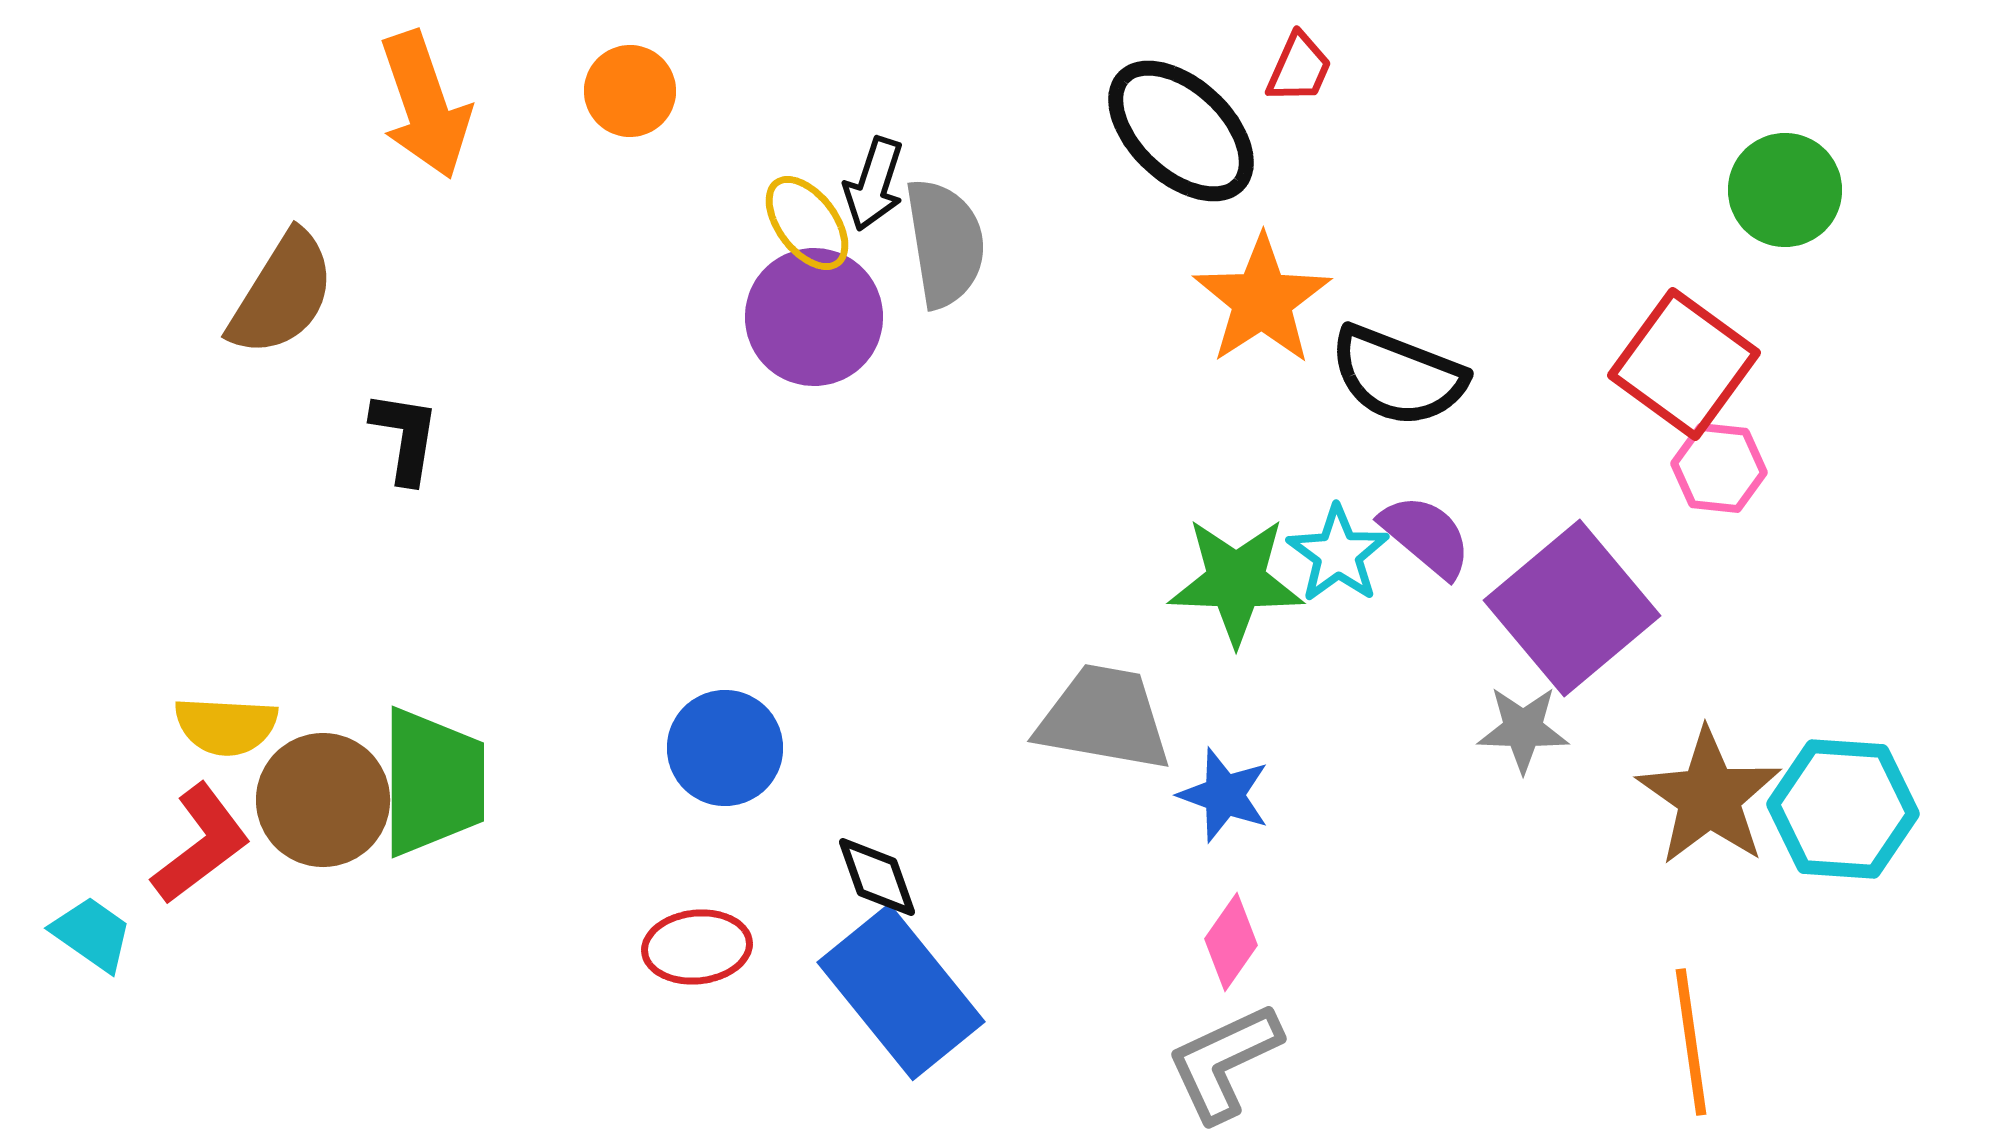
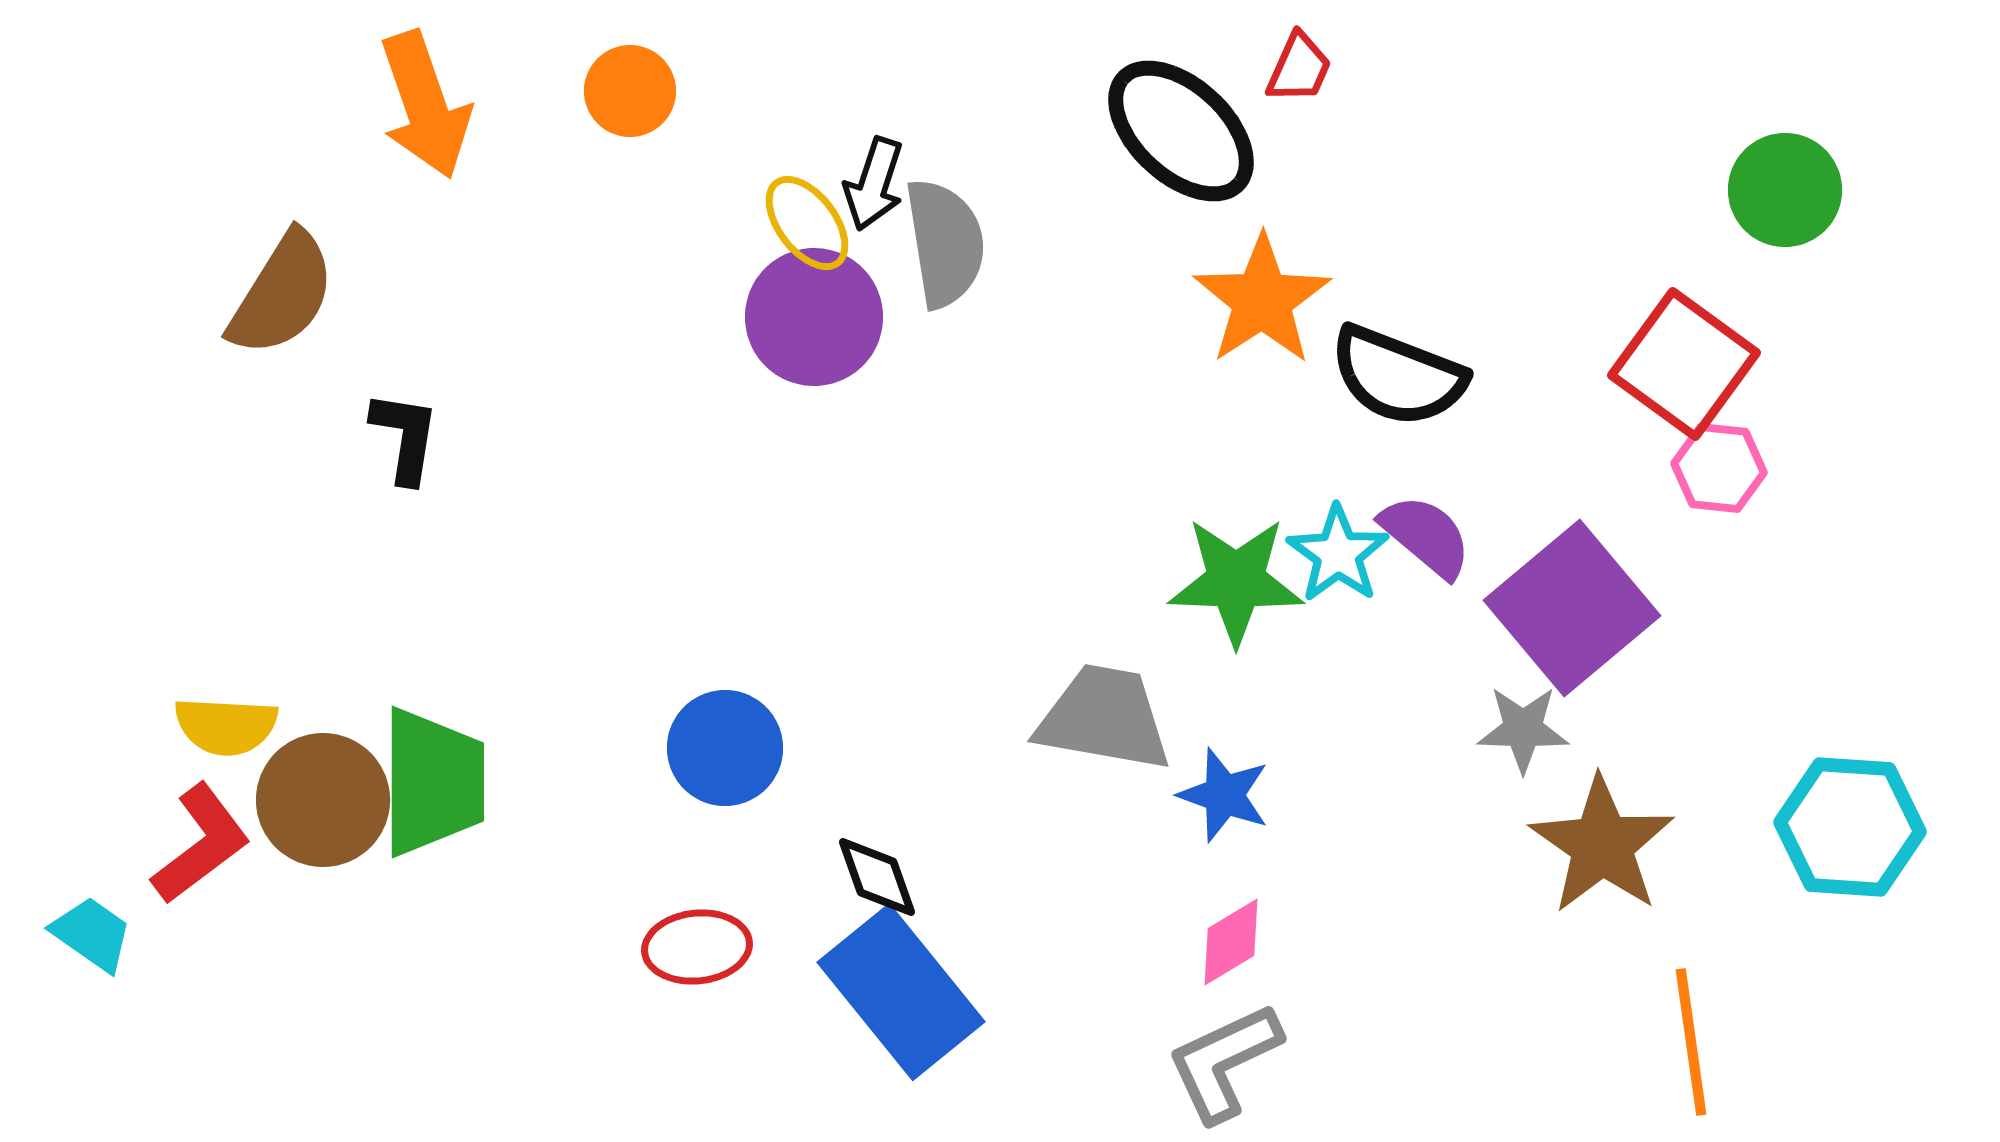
brown star: moved 107 px left, 48 px down
cyan hexagon: moved 7 px right, 18 px down
pink diamond: rotated 24 degrees clockwise
